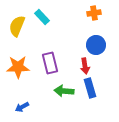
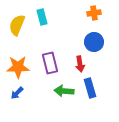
cyan rectangle: rotated 28 degrees clockwise
yellow semicircle: moved 1 px up
blue circle: moved 2 px left, 3 px up
red arrow: moved 5 px left, 2 px up
blue arrow: moved 5 px left, 14 px up; rotated 16 degrees counterclockwise
